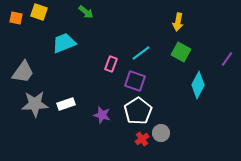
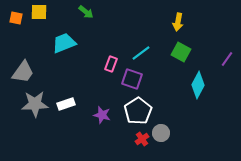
yellow square: rotated 18 degrees counterclockwise
purple square: moved 3 px left, 2 px up
